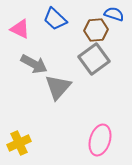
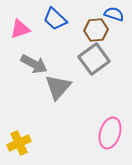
pink triangle: rotated 45 degrees counterclockwise
pink ellipse: moved 10 px right, 7 px up
